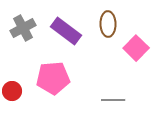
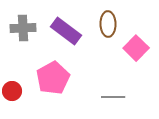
gray cross: rotated 25 degrees clockwise
pink pentagon: rotated 24 degrees counterclockwise
gray line: moved 3 px up
